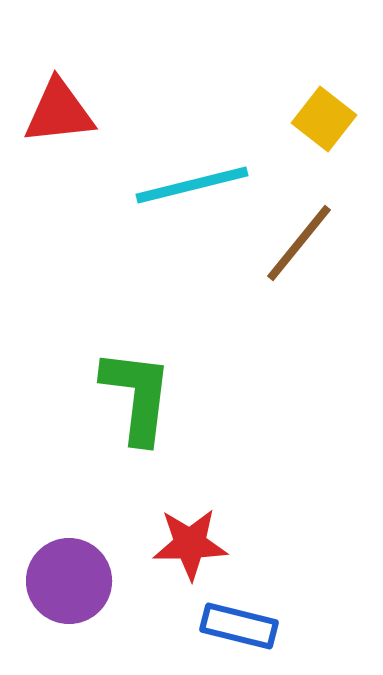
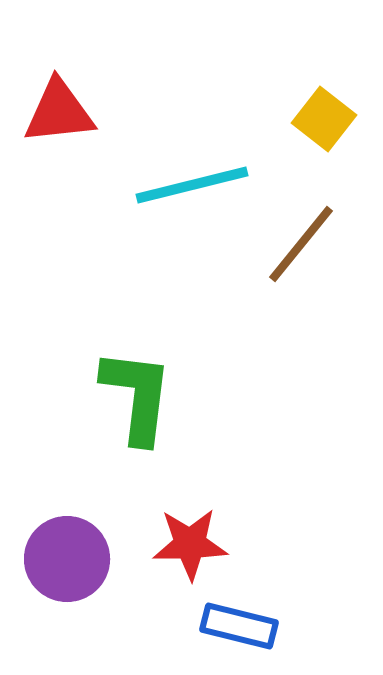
brown line: moved 2 px right, 1 px down
purple circle: moved 2 px left, 22 px up
